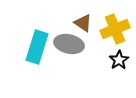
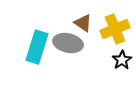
gray ellipse: moved 1 px left, 1 px up
black star: moved 3 px right
